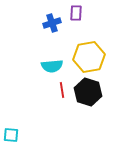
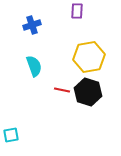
purple rectangle: moved 1 px right, 2 px up
blue cross: moved 20 px left, 2 px down
cyan semicircle: moved 18 px left; rotated 105 degrees counterclockwise
red line: rotated 70 degrees counterclockwise
cyan square: rotated 14 degrees counterclockwise
